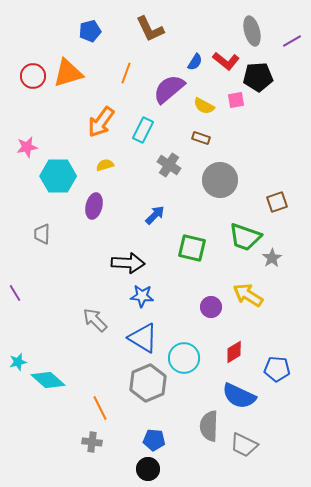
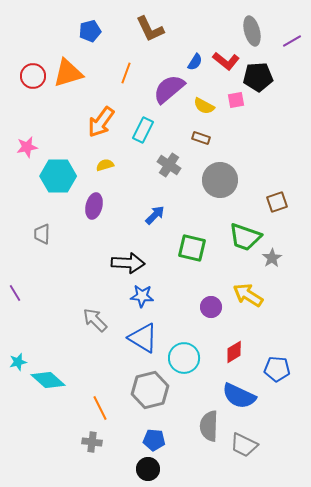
gray hexagon at (148, 383): moved 2 px right, 7 px down; rotated 9 degrees clockwise
